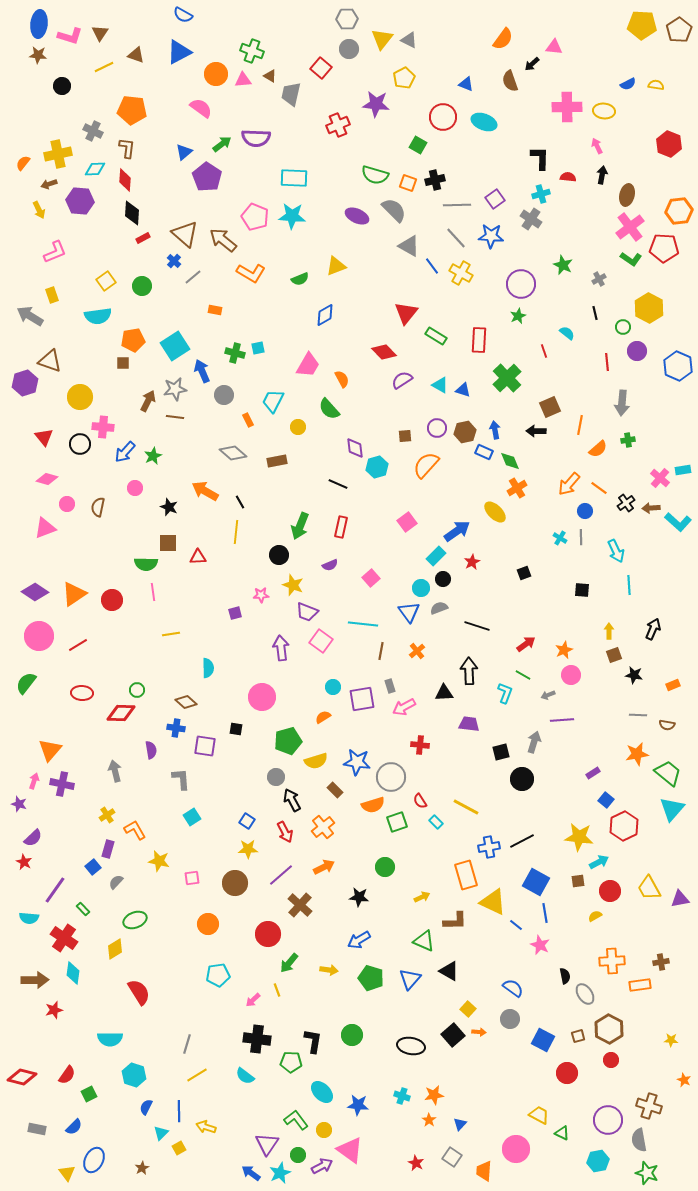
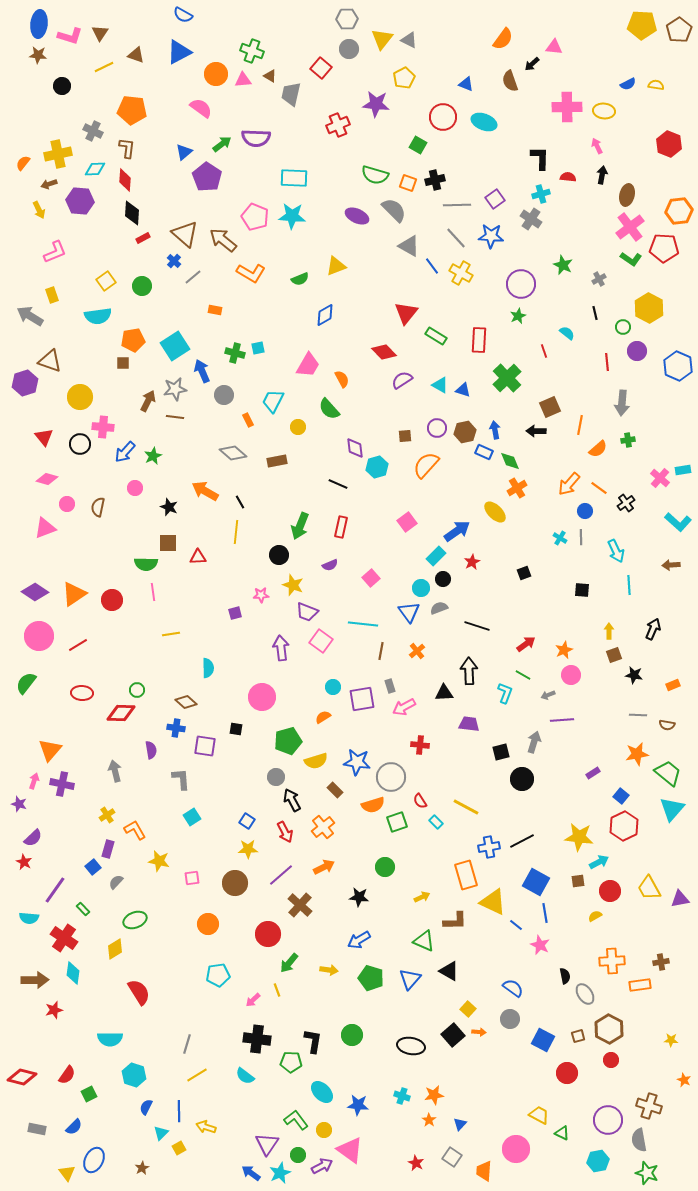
brown arrow at (651, 508): moved 20 px right, 57 px down
blue square at (606, 800): moved 15 px right, 4 px up
